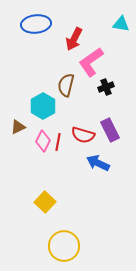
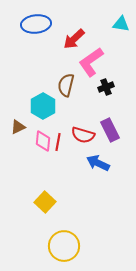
red arrow: rotated 20 degrees clockwise
pink diamond: rotated 20 degrees counterclockwise
